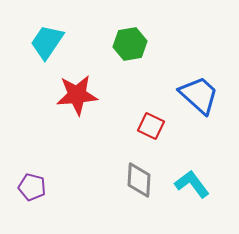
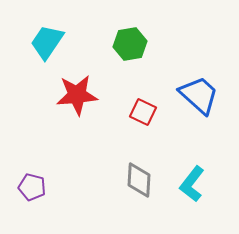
red square: moved 8 px left, 14 px up
cyan L-shape: rotated 105 degrees counterclockwise
